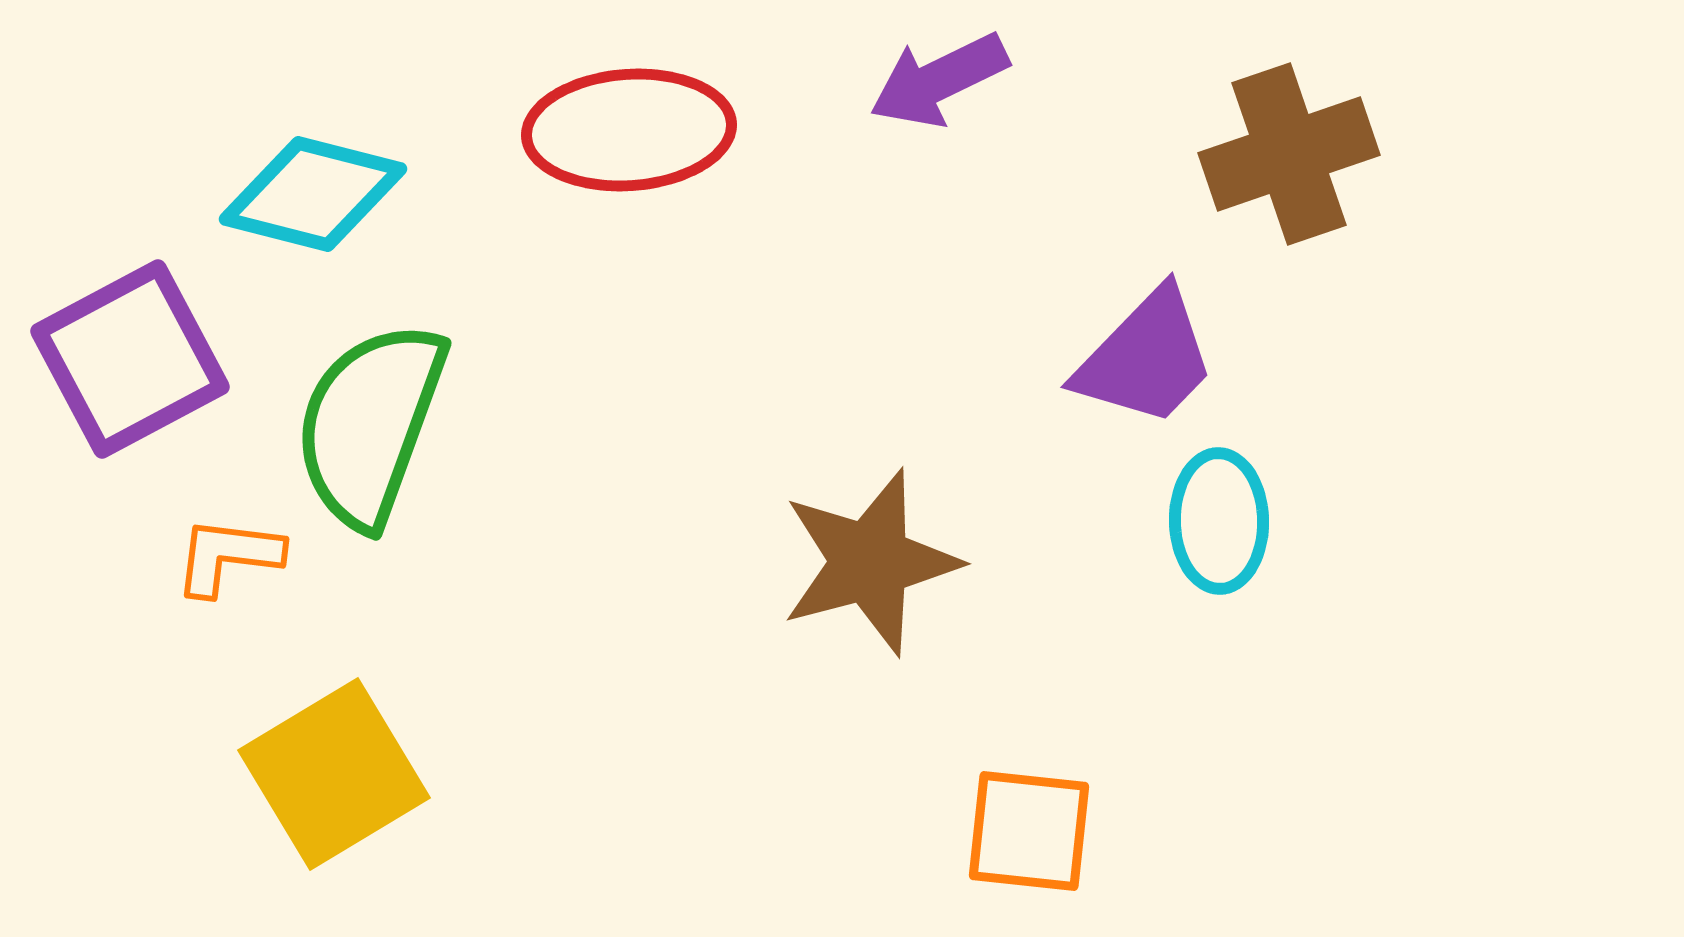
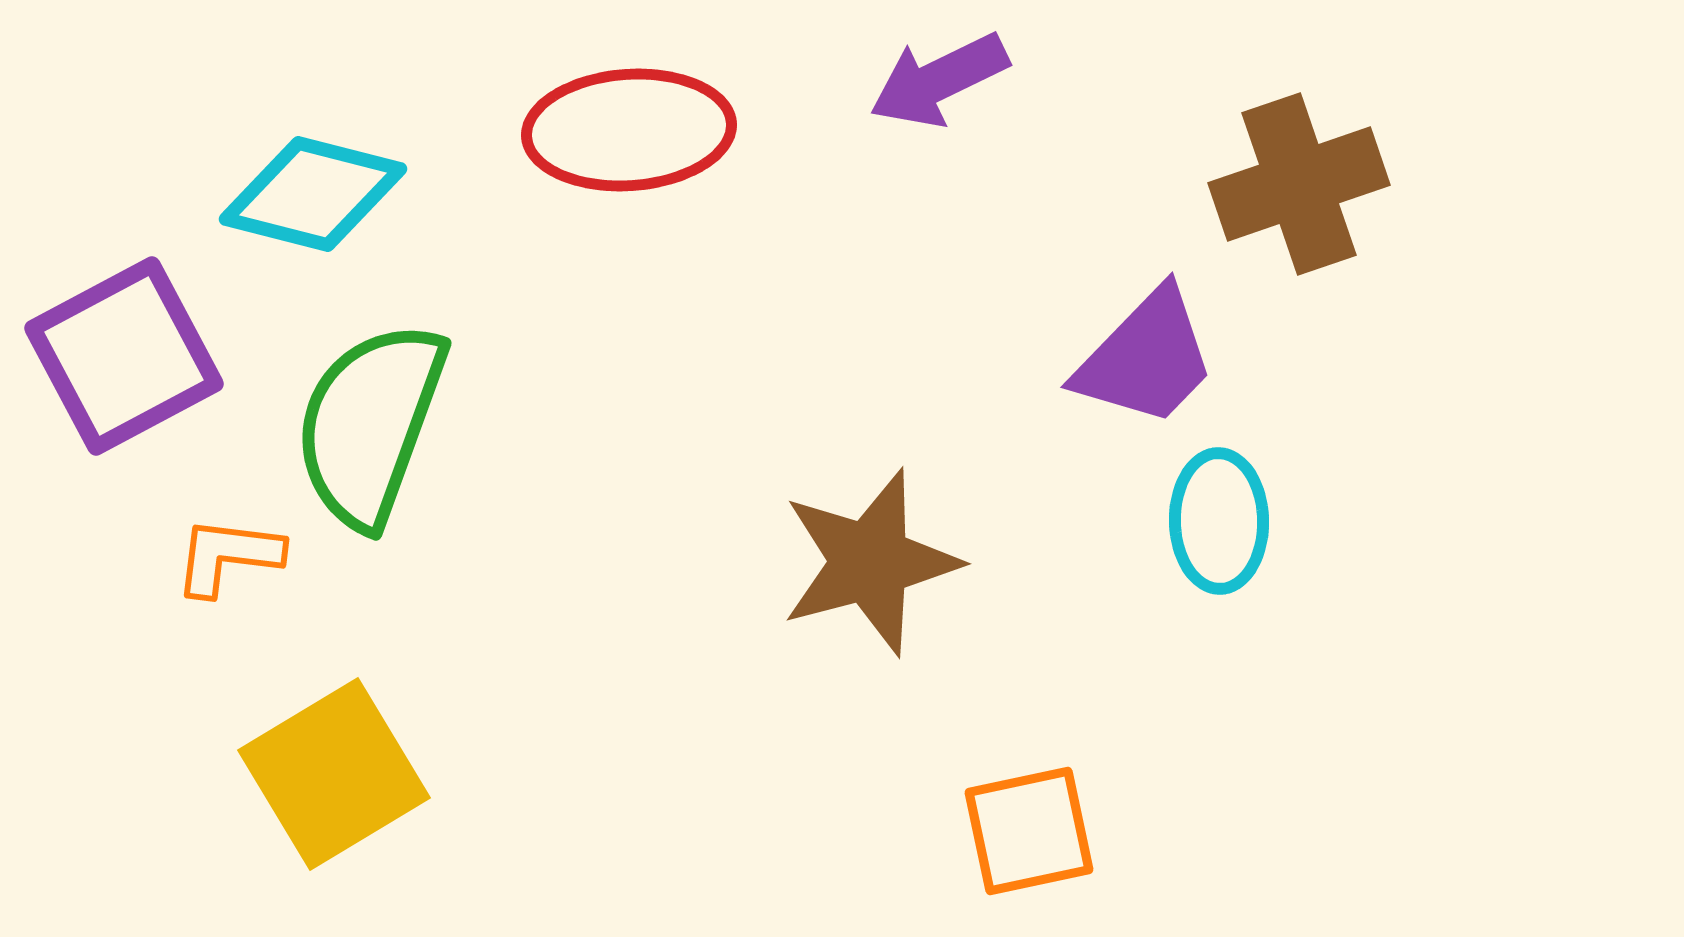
brown cross: moved 10 px right, 30 px down
purple square: moved 6 px left, 3 px up
orange square: rotated 18 degrees counterclockwise
